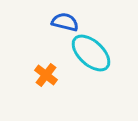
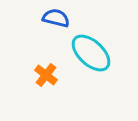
blue semicircle: moved 9 px left, 4 px up
